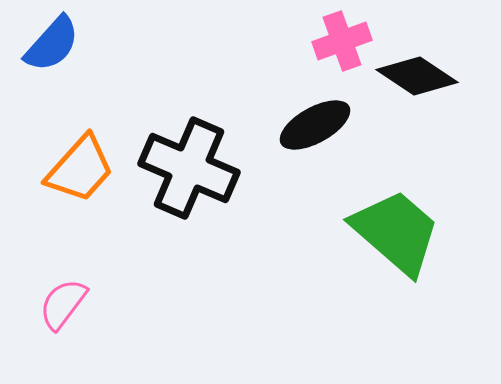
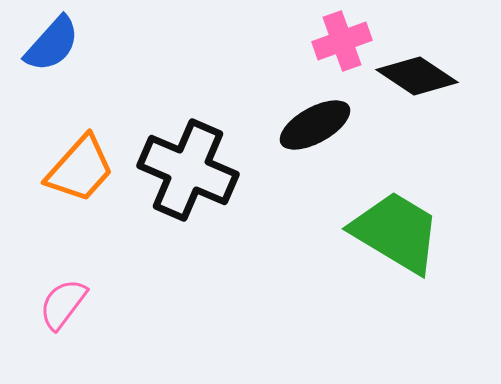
black cross: moved 1 px left, 2 px down
green trapezoid: rotated 10 degrees counterclockwise
